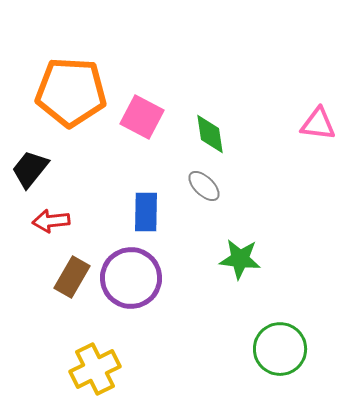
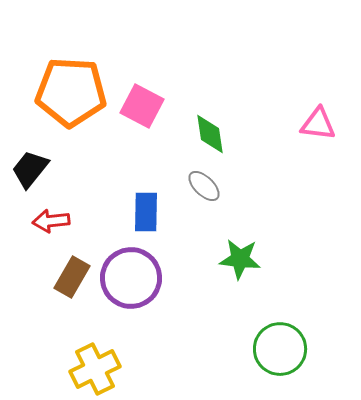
pink square: moved 11 px up
